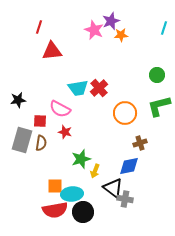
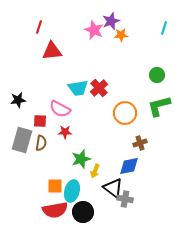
red star: rotated 16 degrees counterclockwise
cyan ellipse: moved 3 px up; rotated 70 degrees counterclockwise
